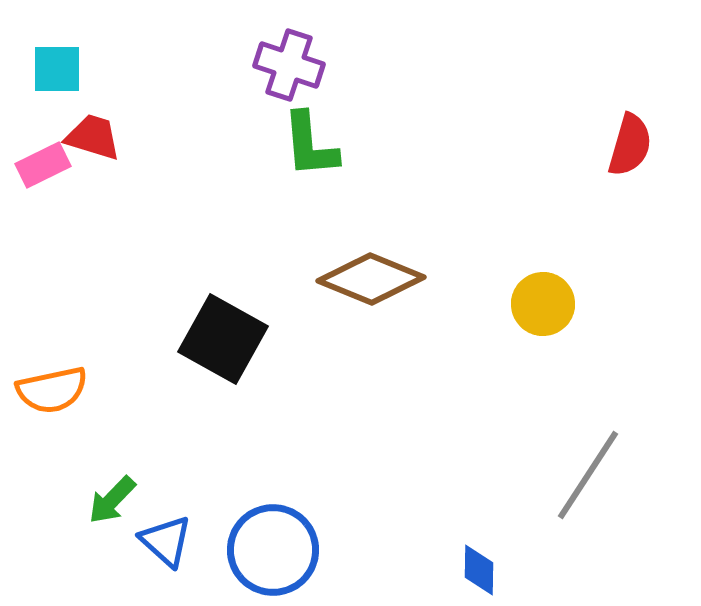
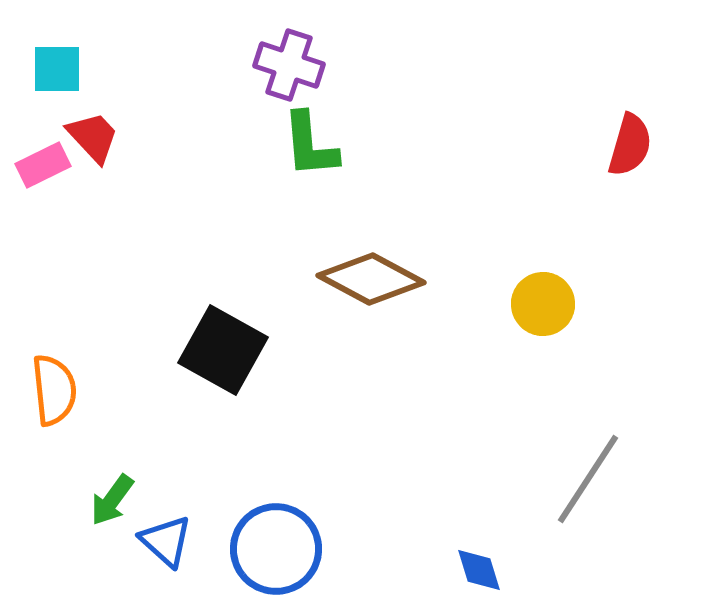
red trapezoid: rotated 30 degrees clockwise
brown diamond: rotated 6 degrees clockwise
black square: moved 11 px down
orange semicircle: moved 2 px right; rotated 84 degrees counterclockwise
gray line: moved 4 px down
green arrow: rotated 8 degrees counterclockwise
blue circle: moved 3 px right, 1 px up
blue diamond: rotated 18 degrees counterclockwise
